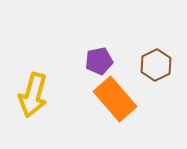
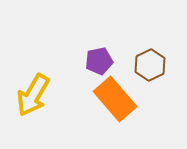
brown hexagon: moved 6 px left
yellow arrow: rotated 15 degrees clockwise
